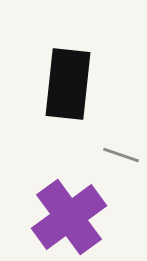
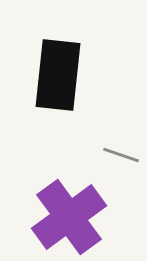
black rectangle: moved 10 px left, 9 px up
